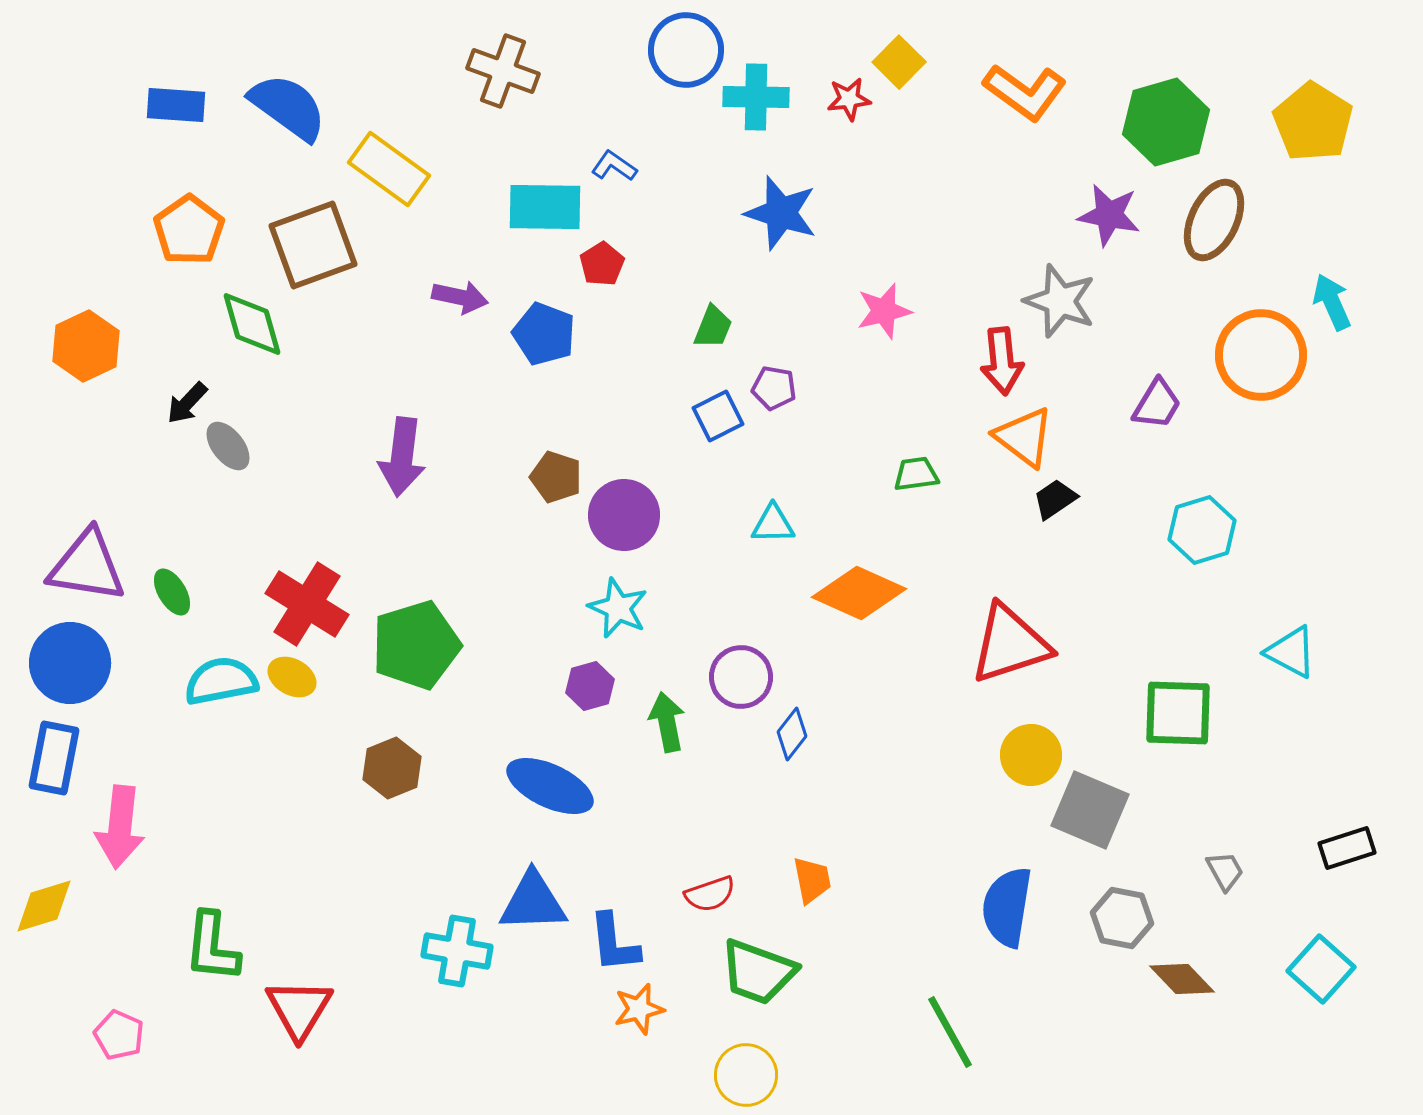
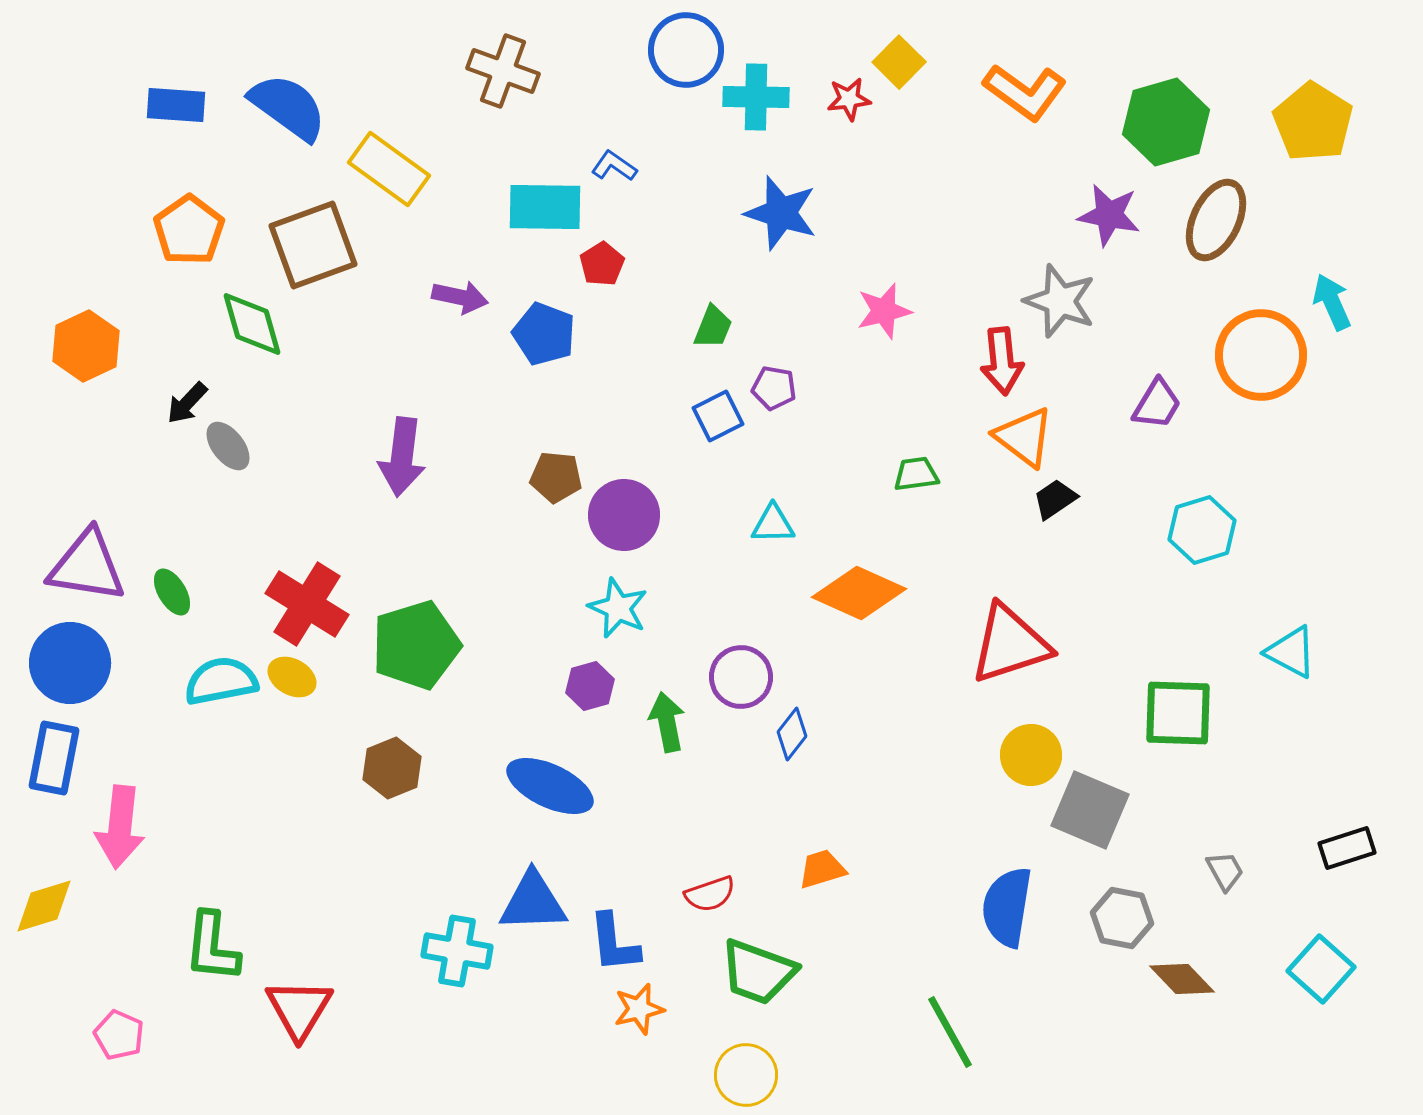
brown ellipse at (1214, 220): moved 2 px right
brown pentagon at (556, 477): rotated 12 degrees counterclockwise
orange trapezoid at (812, 880): moved 10 px right, 11 px up; rotated 96 degrees counterclockwise
